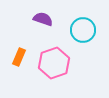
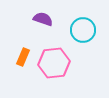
orange rectangle: moved 4 px right
pink hexagon: rotated 12 degrees clockwise
